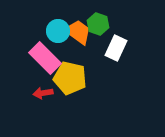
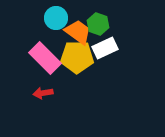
cyan circle: moved 2 px left, 13 px up
white rectangle: moved 11 px left; rotated 40 degrees clockwise
yellow pentagon: moved 7 px right, 21 px up; rotated 12 degrees counterclockwise
